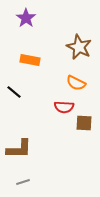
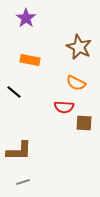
brown L-shape: moved 2 px down
